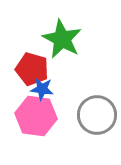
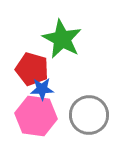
blue star: rotated 10 degrees counterclockwise
gray circle: moved 8 px left
